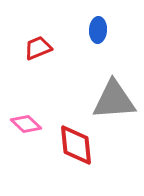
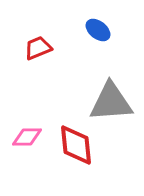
blue ellipse: rotated 55 degrees counterclockwise
gray triangle: moved 3 px left, 2 px down
pink diamond: moved 1 px right, 13 px down; rotated 44 degrees counterclockwise
